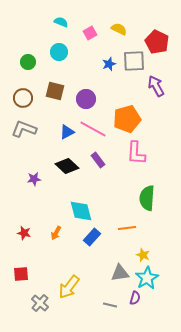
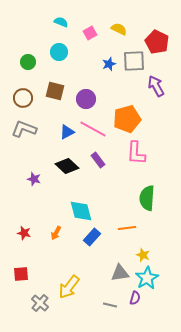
purple star: rotated 24 degrees clockwise
